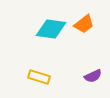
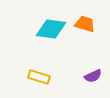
orange trapezoid: moved 1 px right; rotated 125 degrees counterclockwise
